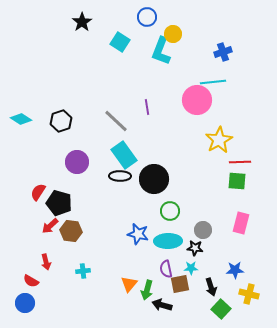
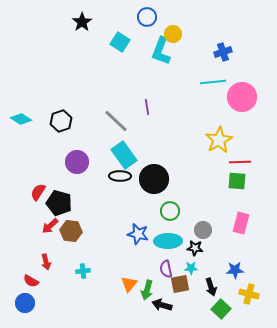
pink circle at (197, 100): moved 45 px right, 3 px up
